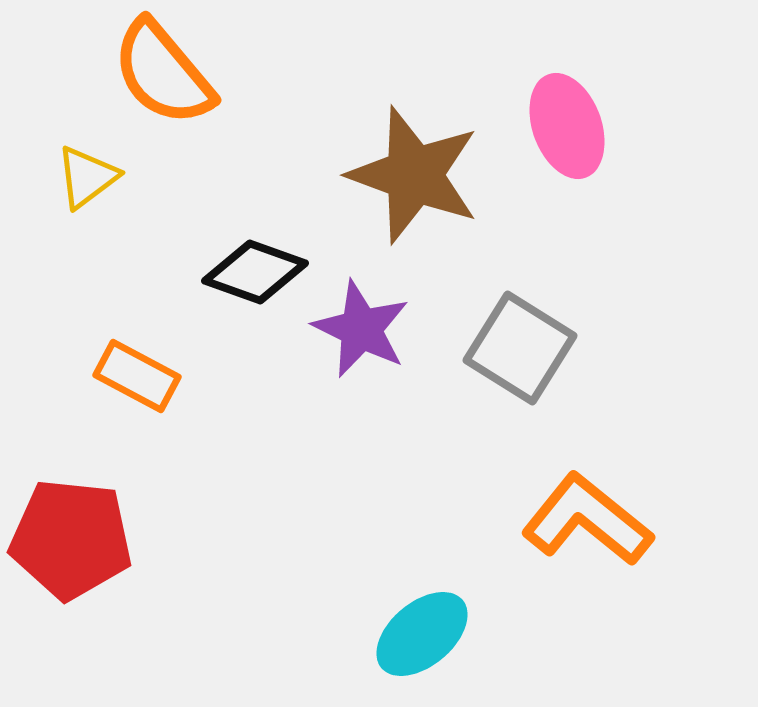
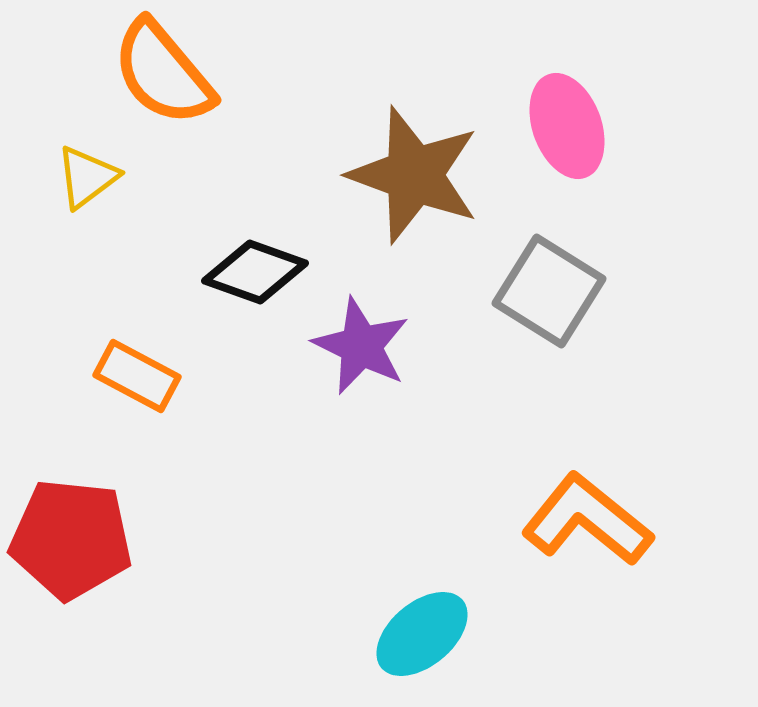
purple star: moved 17 px down
gray square: moved 29 px right, 57 px up
